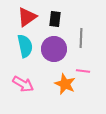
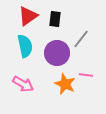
red triangle: moved 1 px right, 1 px up
gray line: moved 1 px down; rotated 36 degrees clockwise
purple circle: moved 3 px right, 4 px down
pink line: moved 3 px right, 4 px down
